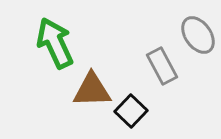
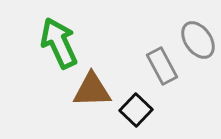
gray ellipse: moved 5 px down
green arrow: moved 4 px right
black square: moved 5 px right, 1 px up
